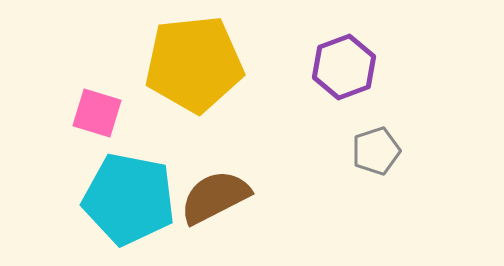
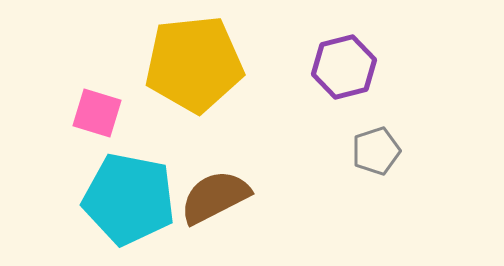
purple hexagon: rotated 6 degrees clockwise
